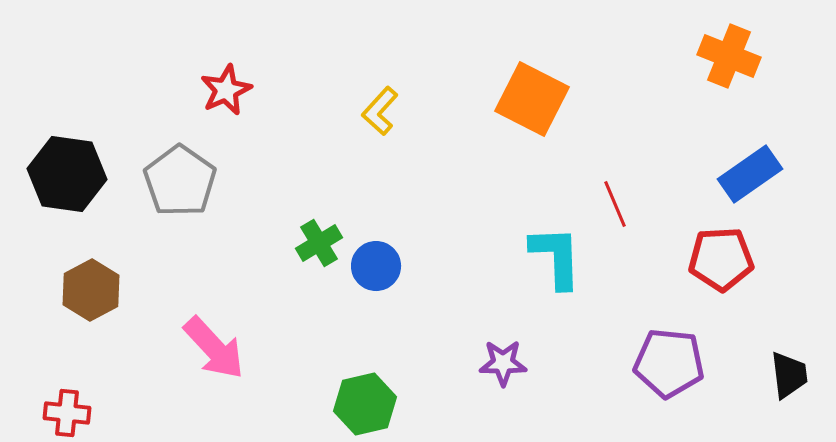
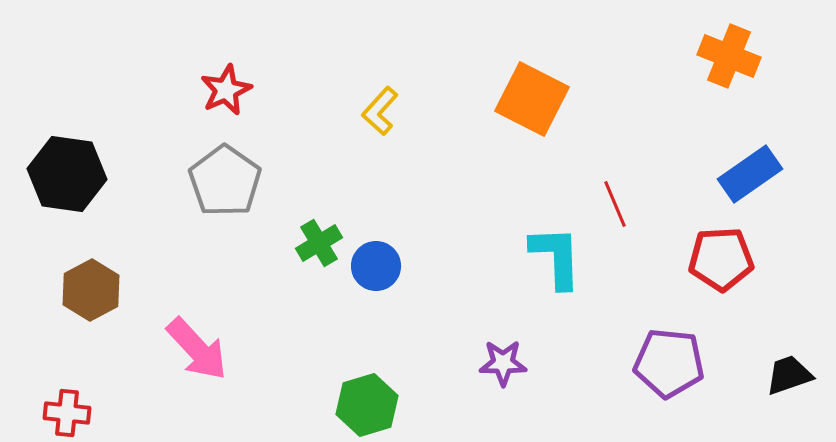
gray pentagon: moved 45 px right
pink arrow: moved 17 px left, 1 px down
black trapezoid: rotated 102 degrees counterclockwise
green hexagon: moved 2 px right, 1 px down; rotated 4 degrees counterclockwise
